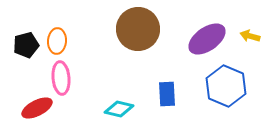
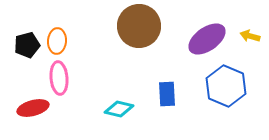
brown circle: moved 1 px right, 3 px up
black pentagon: moved 1 px right
pink ellipse: moved 2 px left
red ellipse: moved 4 px left; rotated 12 degrees clockwise
